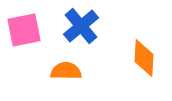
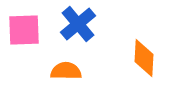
blue cross: moved 3 px left, 2 px up
pink square: rotated 9 degrees clockwise
